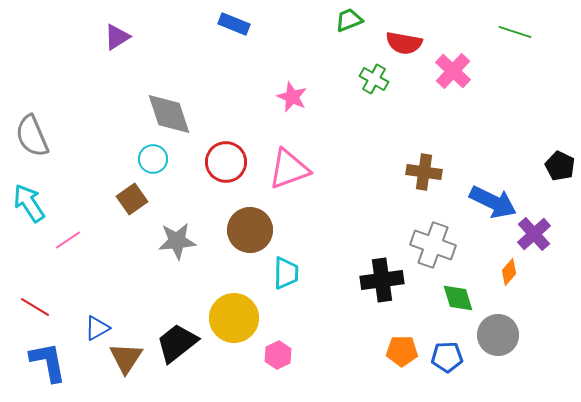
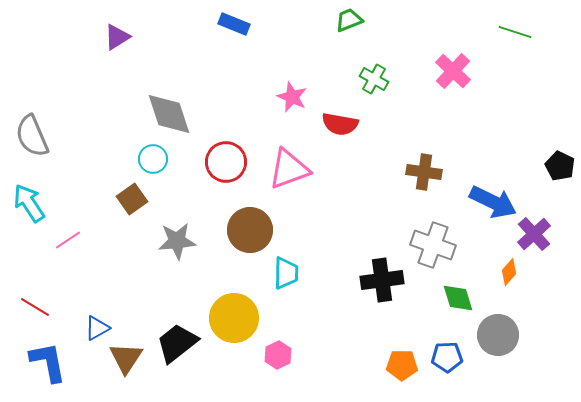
red semicircle: moved 64 px left, 81 px down
orange pentagon: moved 14 px down
